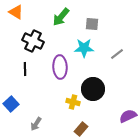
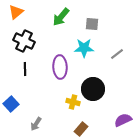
orange triangle: rotated 49 degrees clockwise
black cross: moved 9 px left
purple semicircle: moved 5 px left, 4 px down
